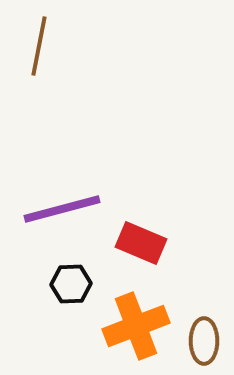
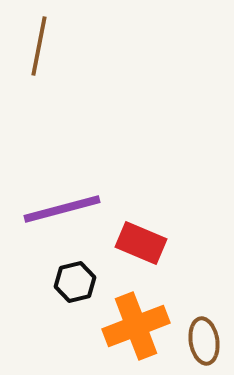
black hexagon: moved 4 px right, 2 px up; rotated 12 degrees counterclockwise
brown ellipse: rotated 9 degrees counterclockwise
